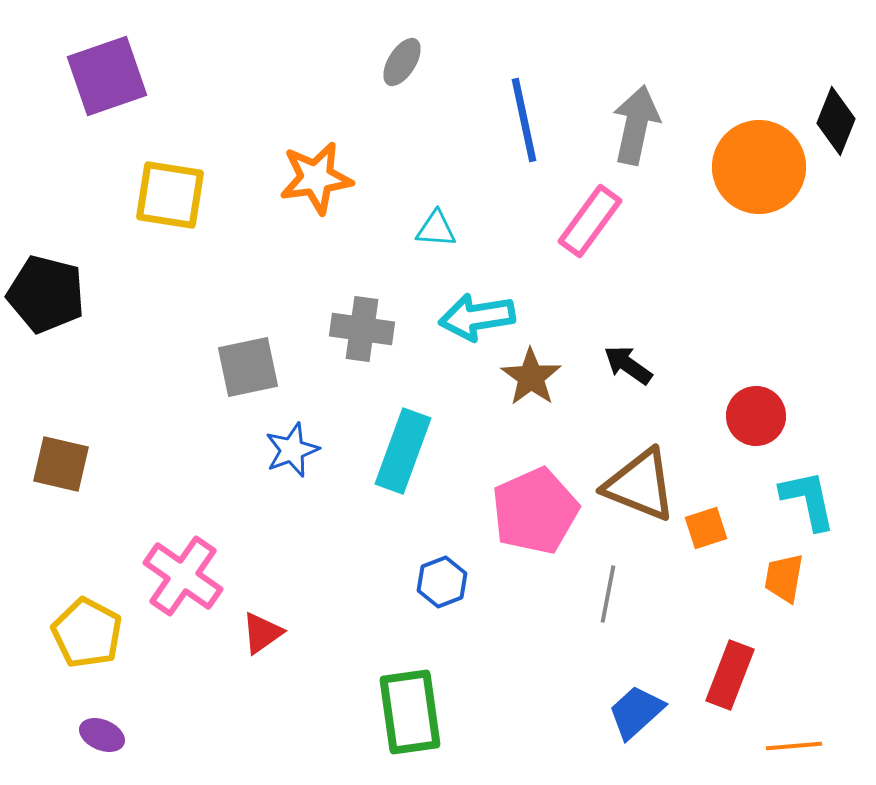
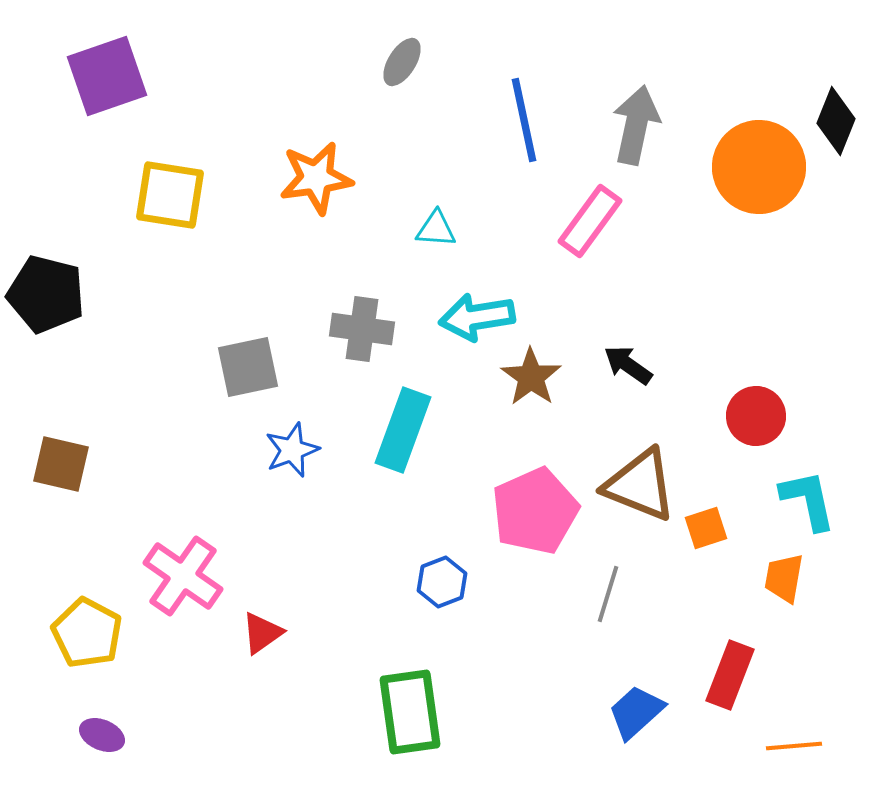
cyan rectangle: moved 21 px up
gray line: rotated 6 degrees clockwise
